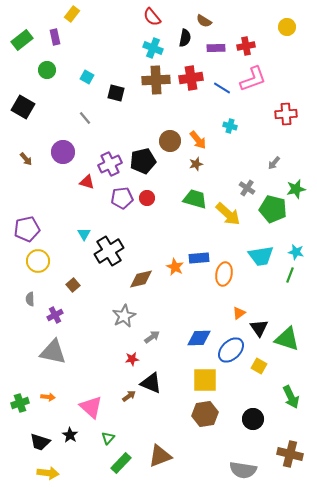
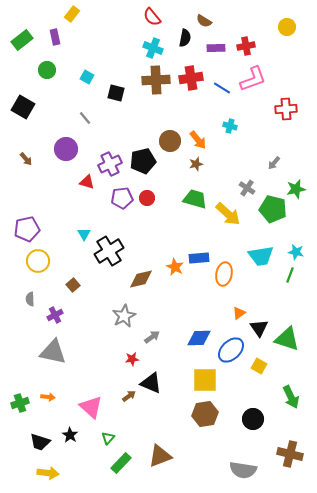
red cross at (286, 114): moved 5 px up
purple circle at (63, 152): moved 3 px right, 3 px up
